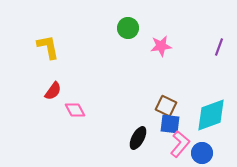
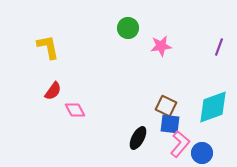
cyan diamond: moved 2 px right, 8 px up
